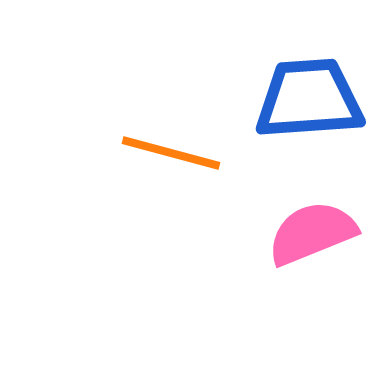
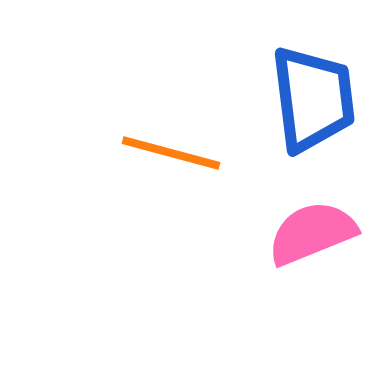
blue trapezoid: moved 4 px right; rotated 87 degrees clockwise
